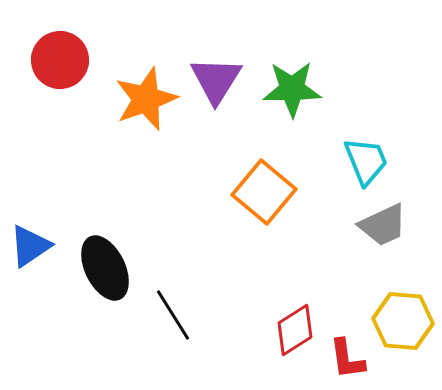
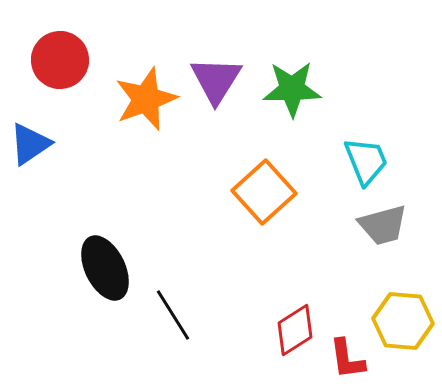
orange square: rotated 8 degrees clockwise
gray trapezoid: rotated 10 degrees clockwise
blue triangle: moved 102 px up
